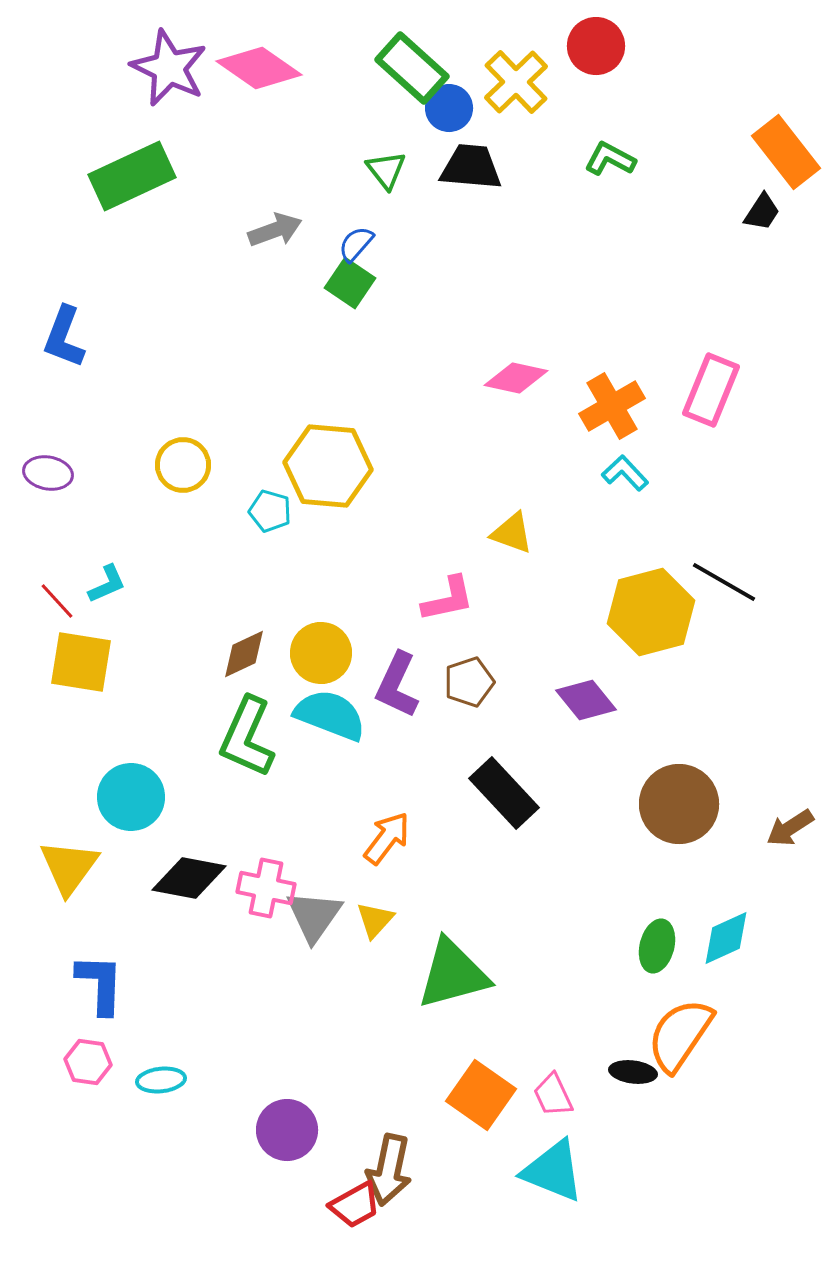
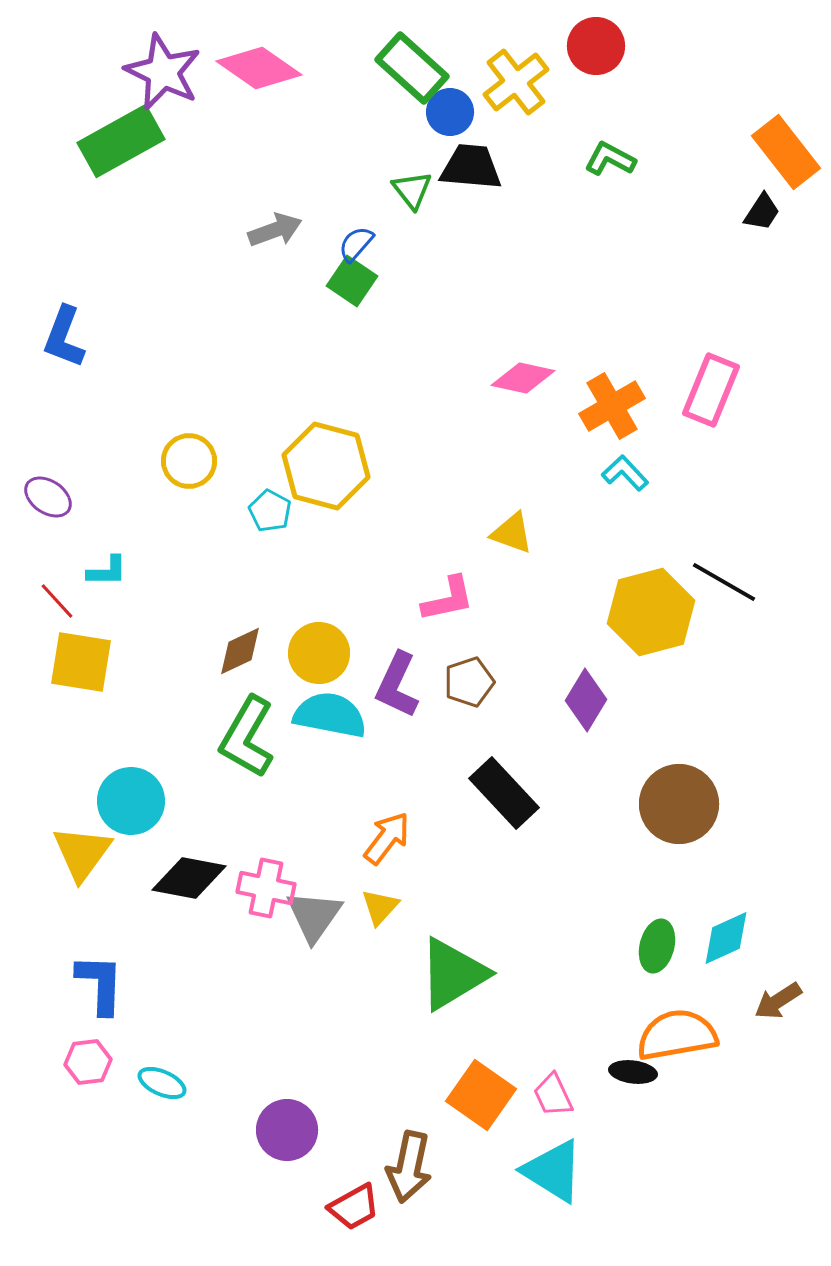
purple star at (169, 68): moved 6 px left, 4 px down
yellow cross at (516, 82): rotated 6 degrees clockwise
blue circle at (449, 108): moved 1 px right, 4 px down
green triangle at (386, 170): moved 26 px right, 20 px down
green rectangle at (132, 176): moved 11 px left, 35 px up; rotated 4 degrees counterclockwise
green square at (350, 283): moved 2 px right, 2 px up
pink diamond at (516, 378): moved 7 px right
yellow circle at (183, 465): moved 6 px right, 4 px up
yellow hexagon at (328, 466): moved 2 px left; rotated 10 degrees clockwise
purple ellipse at (48, 473): moved 24 px down; rotated 24 degrees clockwise
cyan pentagon at (270, 511): rotated 12 degrees clockwise
cyan L-shape at (107, 584): moved 13 px up; rotated 24 degrees clockwise
yellow circle at (321, 653): moved 2 px left
brown diamond at (244, 654): moved 4 px left, 3 px up
purple diamond at (586, 700): rotated 70 degrees clockwise
cyan semicircle at (330, 715): rotated 10 degrees counterclockwise
green L-shape at (247, 737): rotated 6 degrees clockwise
cyan circle at (131, 797): moved 4 px down
brown arrow at (790, 828): moved 12 px left, 173 px down
yellow triangle at (69, 867): moved 13 px right, 14 px up
yellow triangle at (375, 920): moved 5 px right, 13 px up
green triangle at (453, 974): rotated 16 degrees counterclockwise
orange semicircle at (680, 1035): moved 3 px left; rotated 46 degrees clockwise
pink hexagon at (88, 1062): rotated 15 degrees counterclockwise
cyan ellipse at (161, 1080): moved 1 px right, 3 px down; rotated 30 degrees clockwise
brown arrow at (389, 1170): moved 20 px right, 3 px up
cyan triangle at (553, 1171): rotated 10 degrees clockwise
red trapezoid at (355, 1205): moved 1 px left, 2 px down
